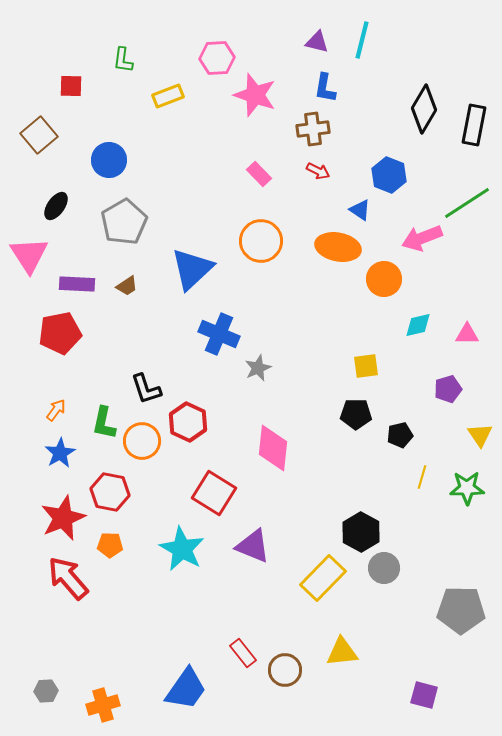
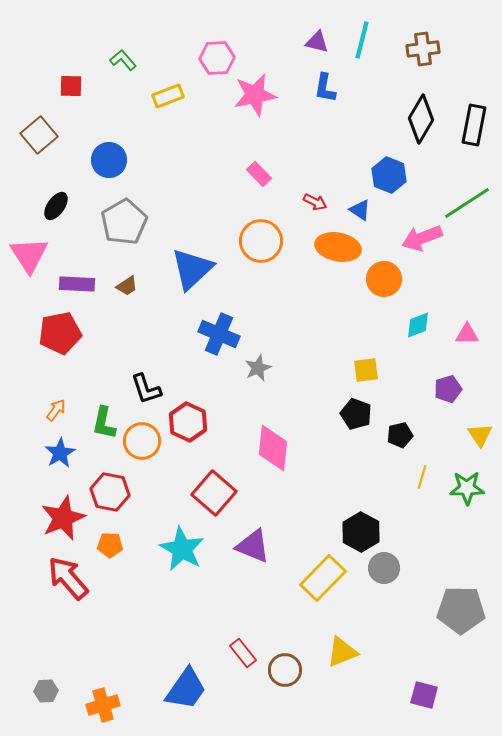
green L-shape at (123, 60): rotated 132 degrees clockwise
pink star at (255, 95): rotated 30 degrees counterclockwise
black diamond at (424, 109): moved 3 px left, 10 px down
brown cross at (313, 129): moved 110 px right, 80 px up
red arrow at (318, 171): moved 3 px left, 31 px down
cyan diamond at (418, 325): rotated 8 degrees counterclockwise
yellow square at (366, 366): moved 4 px down
black pentagon at (356, 414): rotated 20 degrees clockwise
red square at (214, 493): rotated 9 degrees clockwise
yellow triangle at (342, 652): rotated 16 degrees counterclockwise
